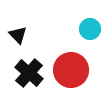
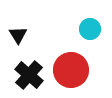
black triangle: rotated 12 degrees clockwise
black cross: moved 2 px down
